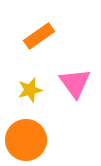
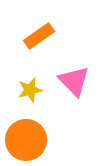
pink triangle: moved 1 px left, 2 px up; rotated 8 degrees counterclockwise
